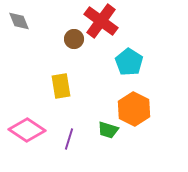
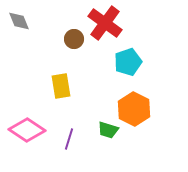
red cross: moved 4 px right, 2 px down
cyan pentagon: moved 1 px left; rotated 20 degrees clockwise
